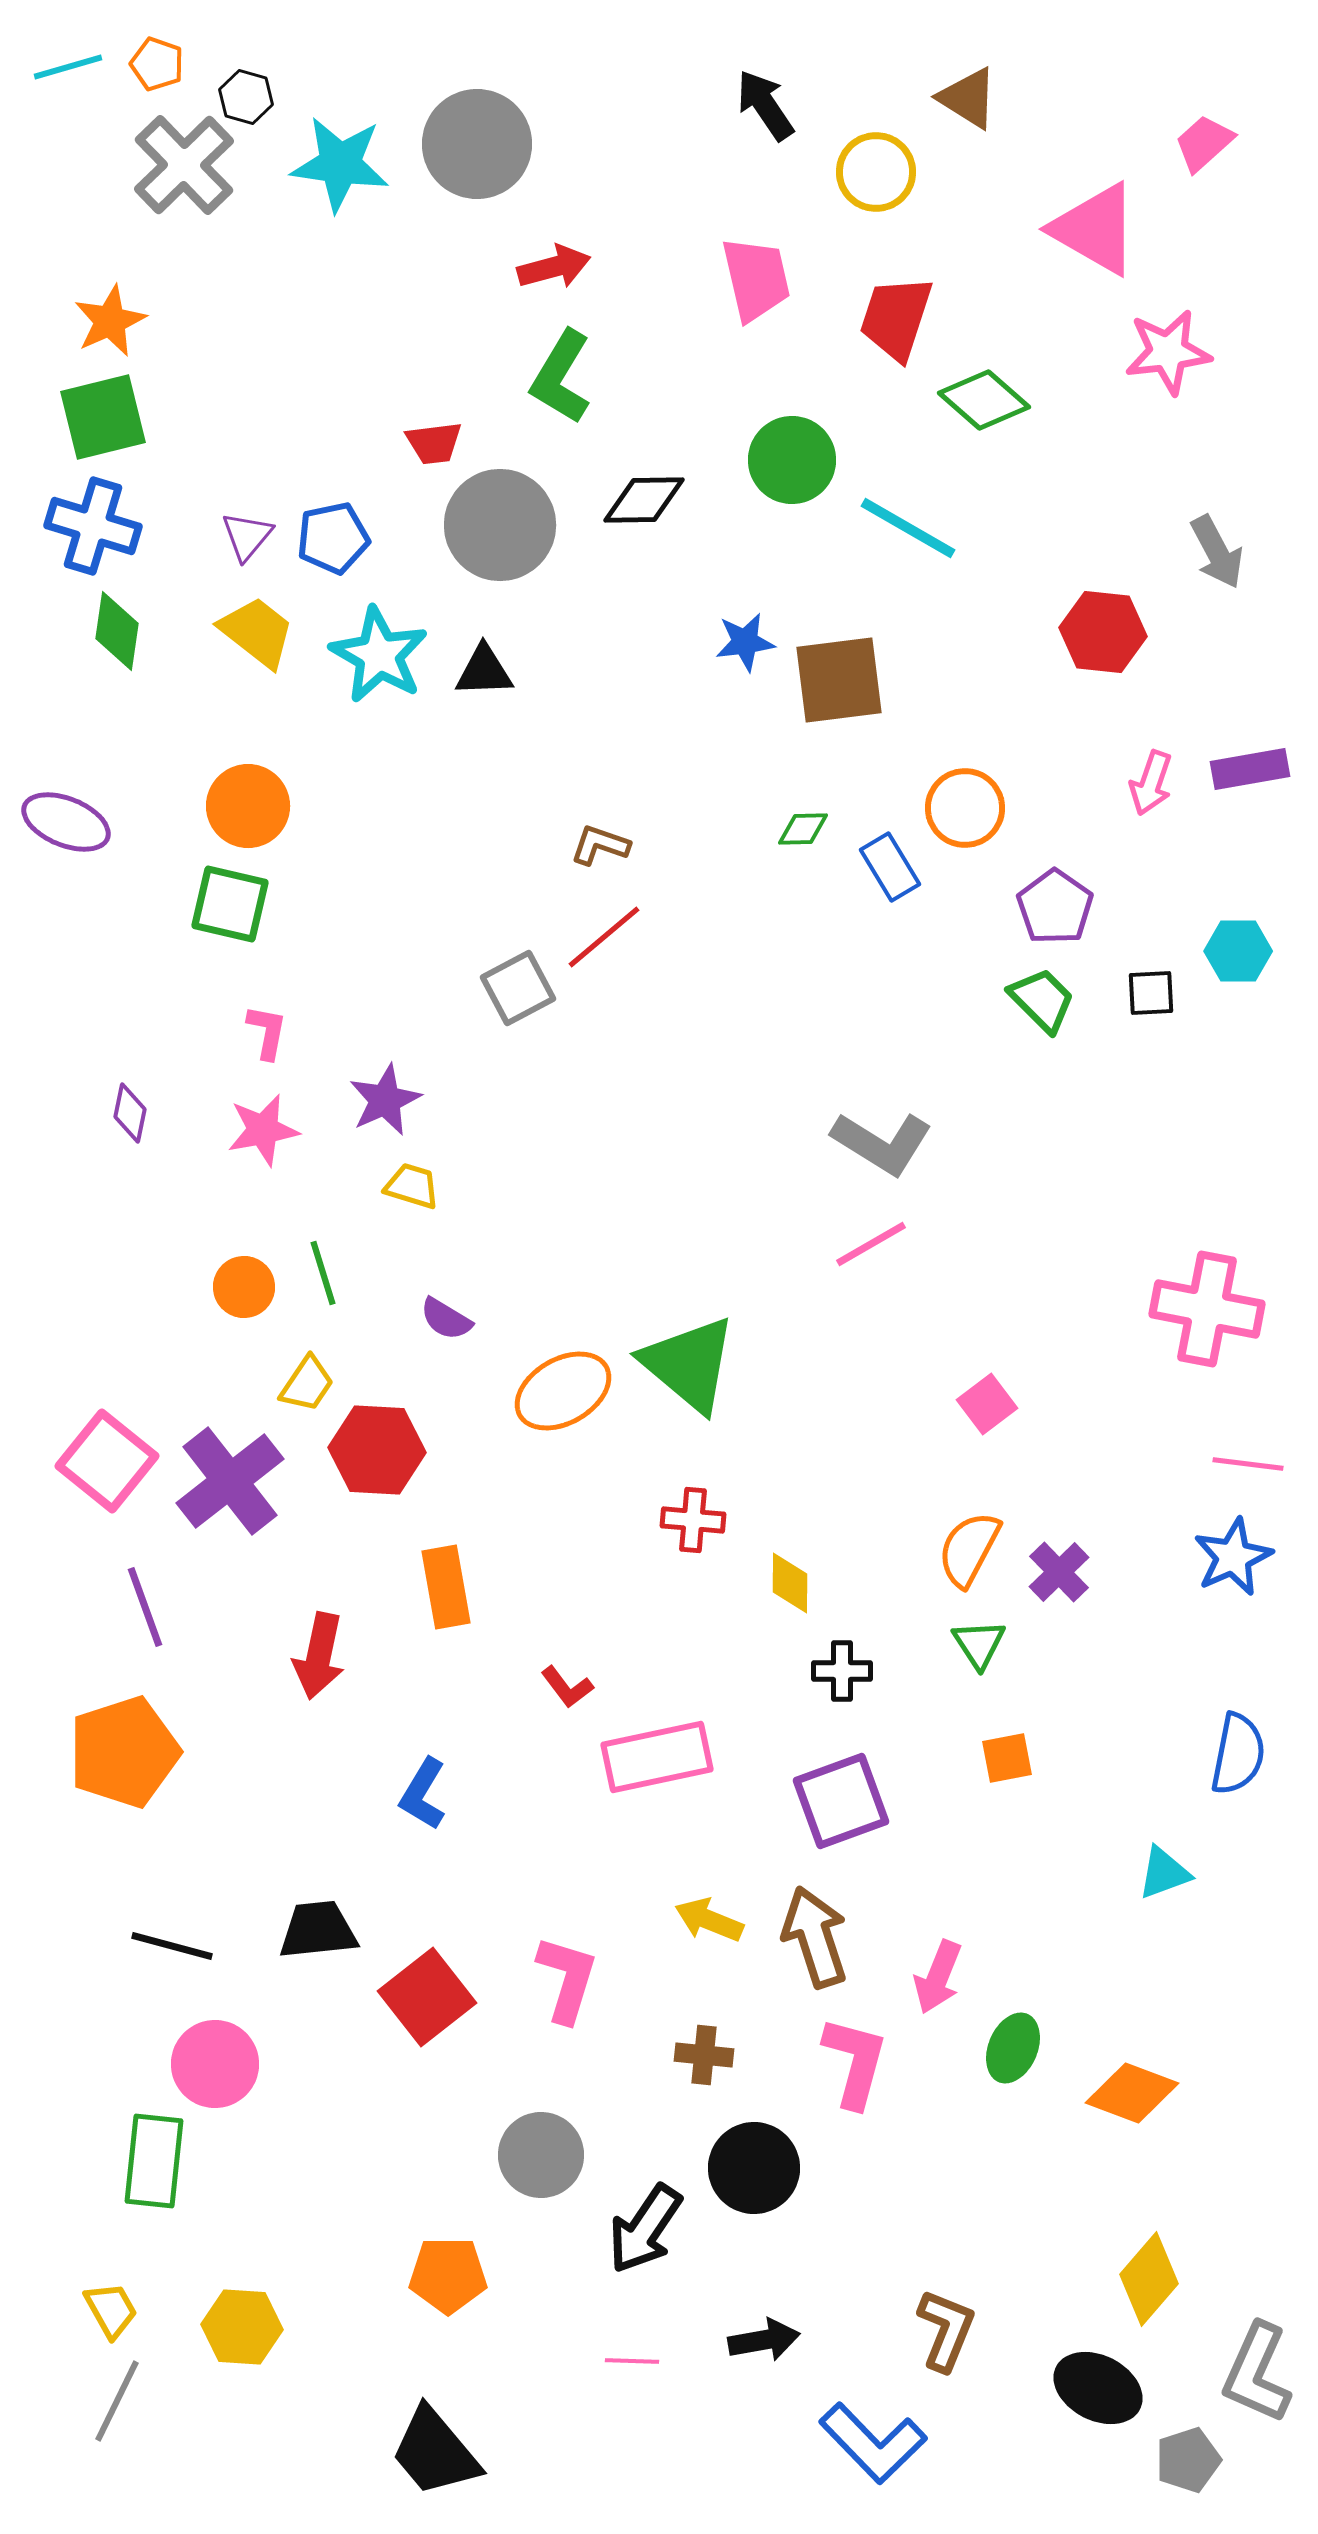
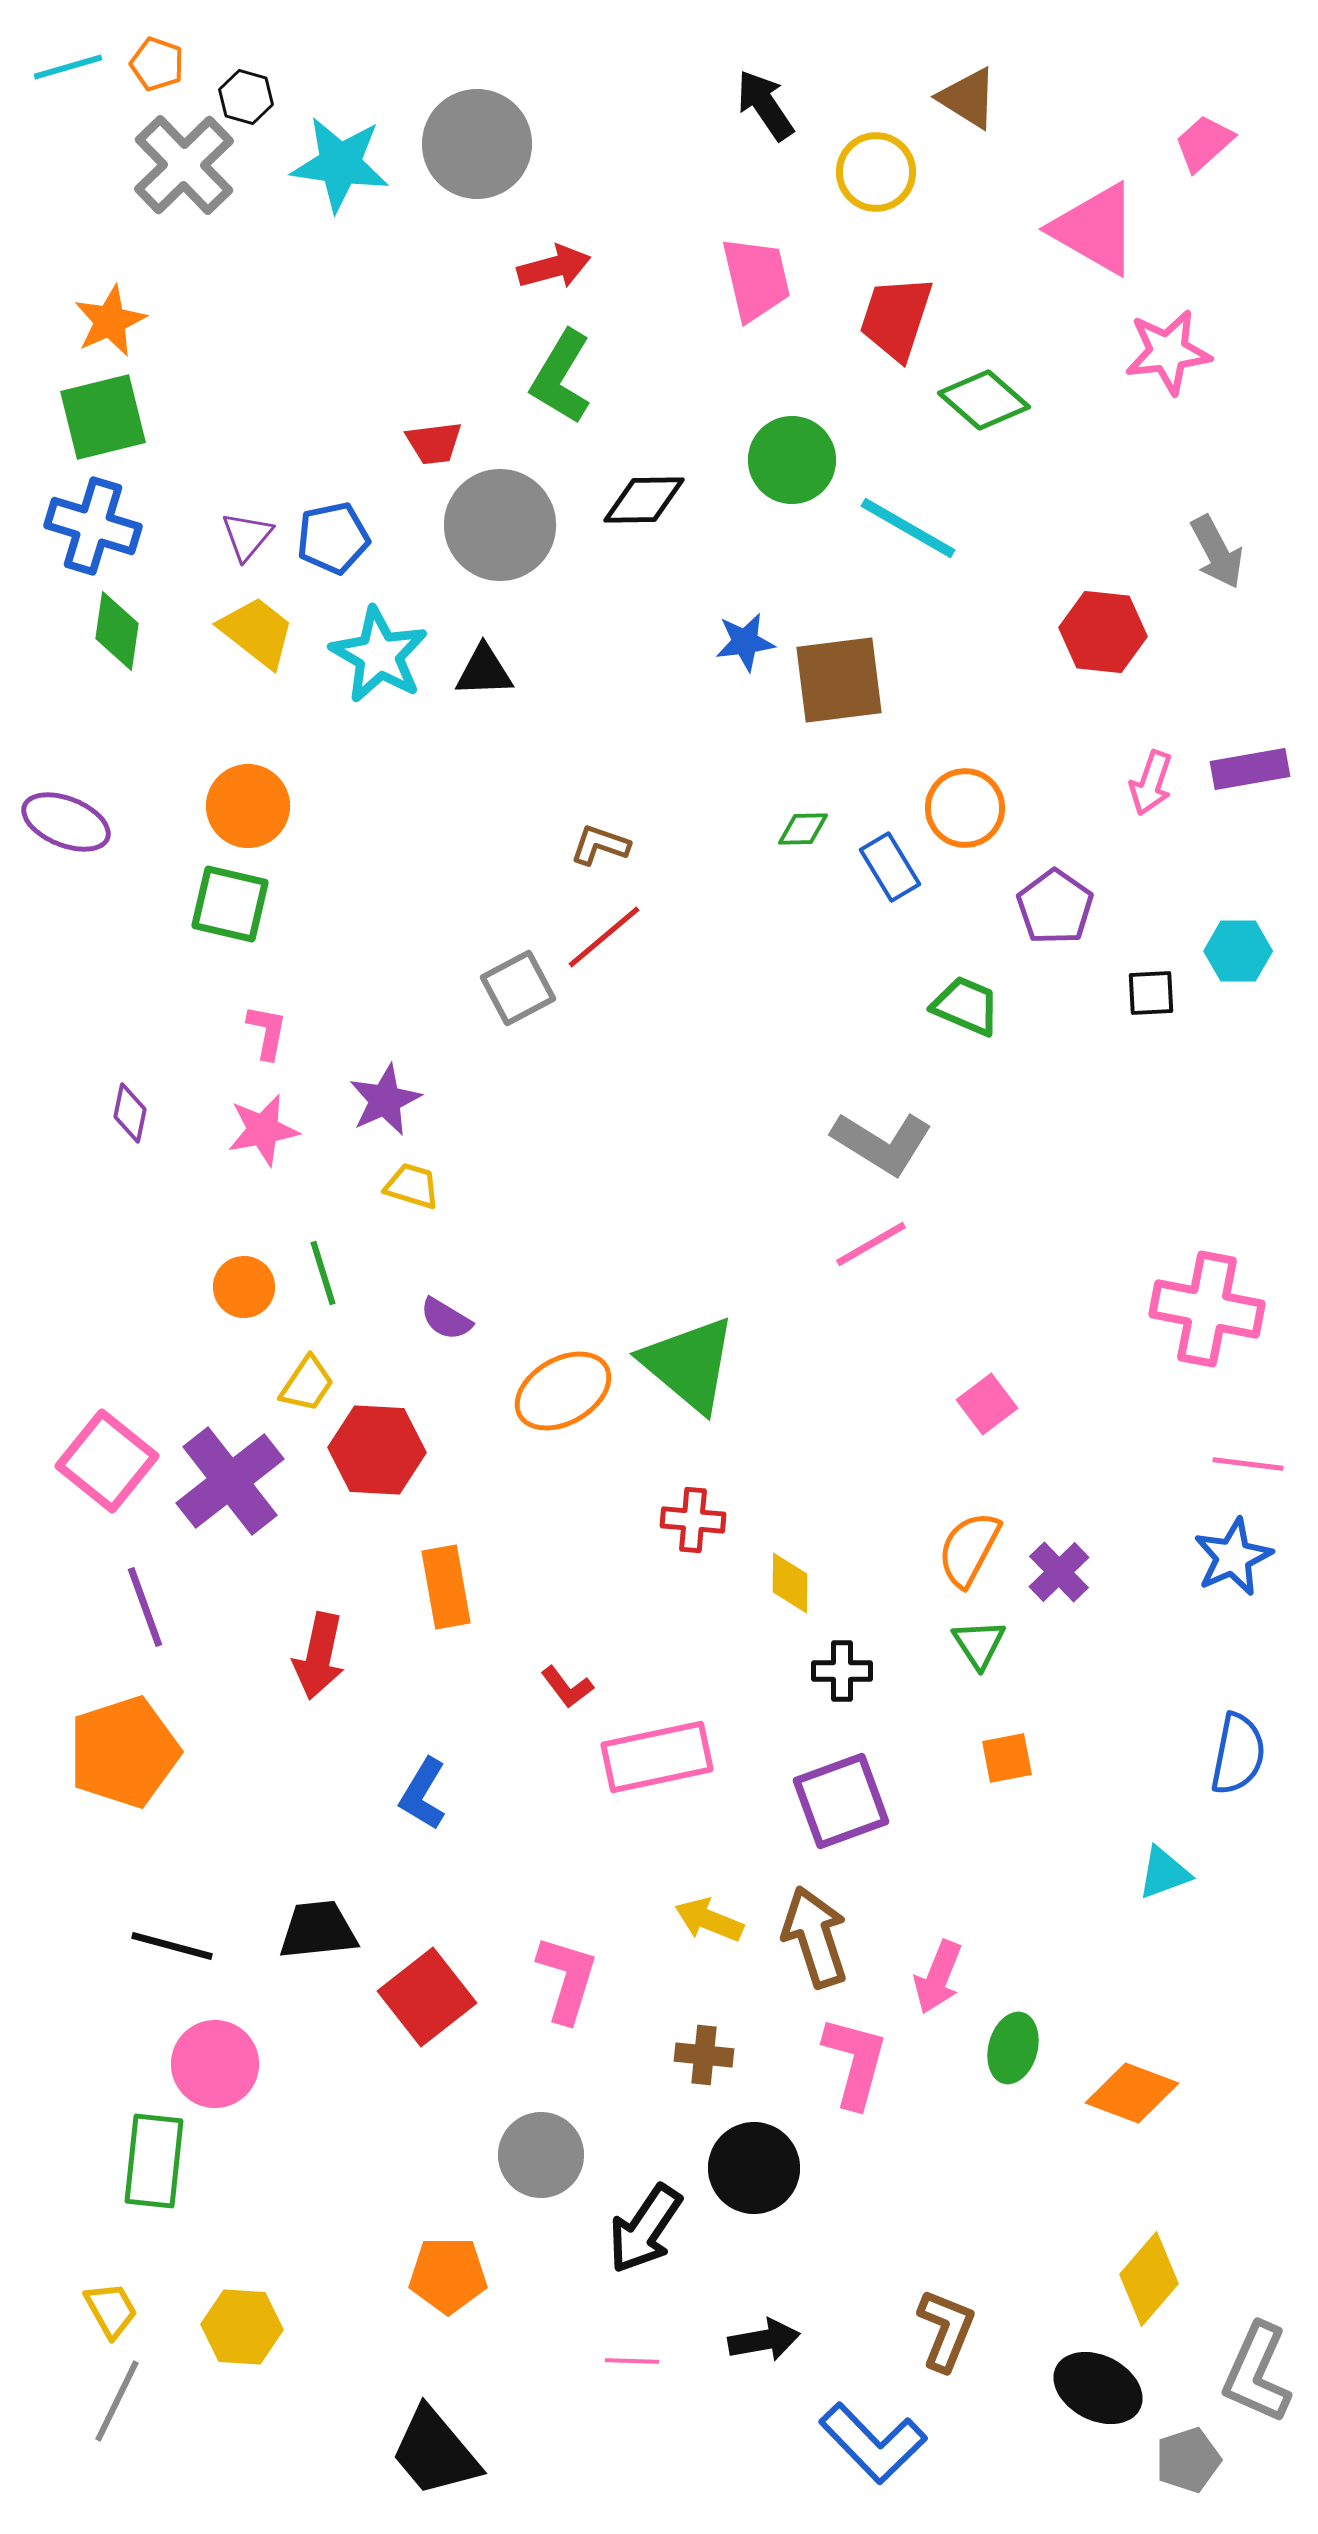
green trapezoid at (1042, 1000): moved 76 px left, 6 px down; rotated 22 degrees counterclockwise
green ellipse at (1013, 2048): rotated 8 degrees counterclockwise
